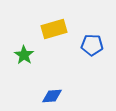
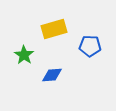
blue pentagon: moved 2 px left, 1 px down
blue diamond: moved 21 px up
